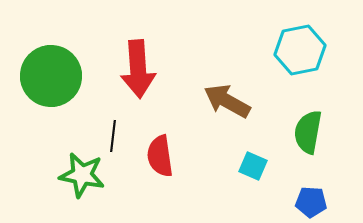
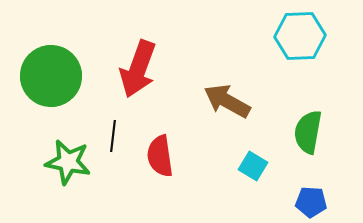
cyan hexagon: moved 14 px up; rotated 9 degrees clockwise
red arrow: rotated 24 degrees clockwise
cyan square: rotated 8 degrees clockwise
green star: moved 14 px left, 13 px up
